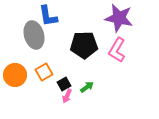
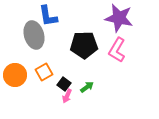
black square: rotated 24 degrees counterclockwise
